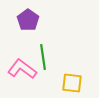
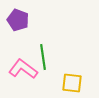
purple pentagon: moved 10 px left; rotated 15 degrees counterclockwise
pink L-shape: moved 1 px right
